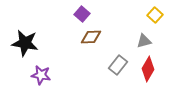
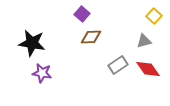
yellow square: moved 1 px left, 1 px down
black star: moved 7 px right
gray rectangle: rotated 18 degrees clockwise
red diamond: rotated 65 degrees counterclockwise
purple star: moved 1 px right, 2 px up
